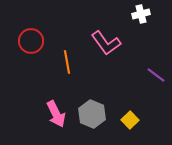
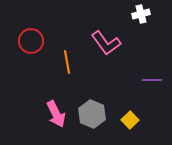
purple line: moved 4 px left, 5 px down; rotated 36 degrees counterclockwise
